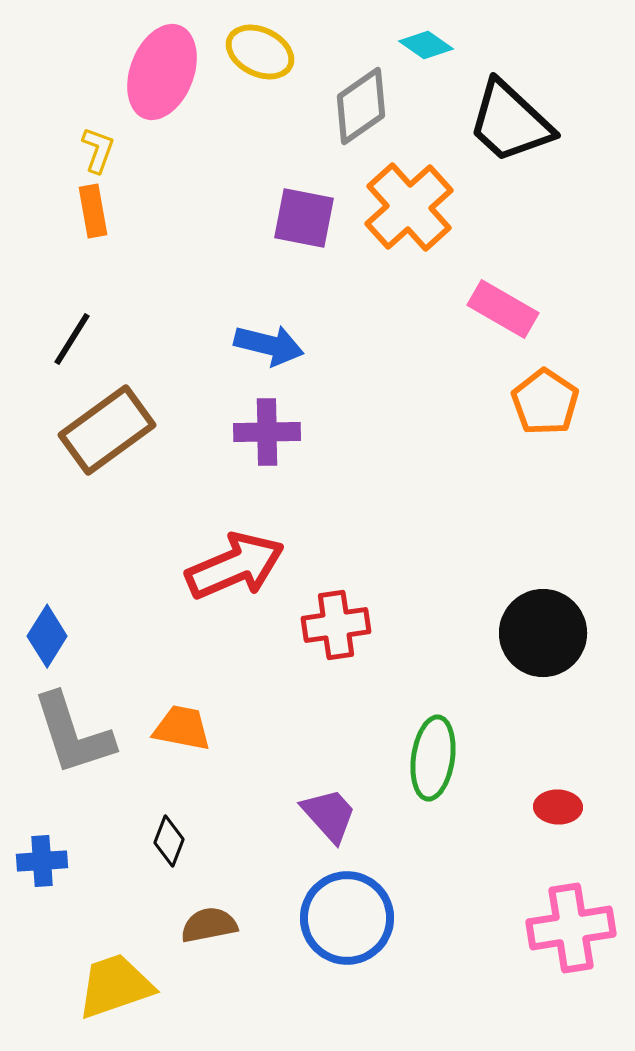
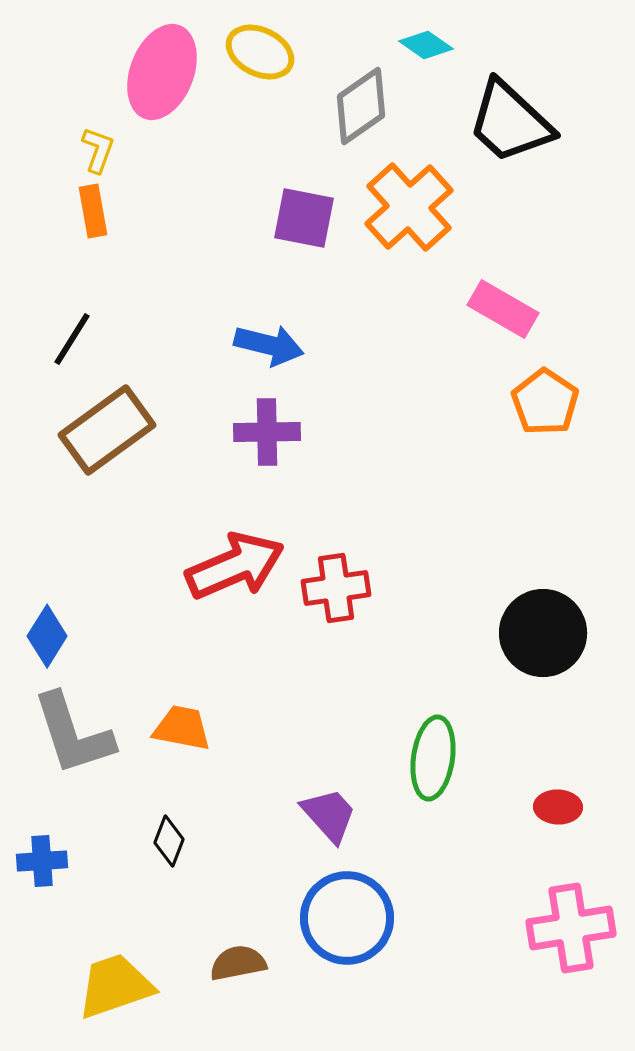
red cross: moved 37 px up
brown semicircle: moved 29 px right, 38 px down
